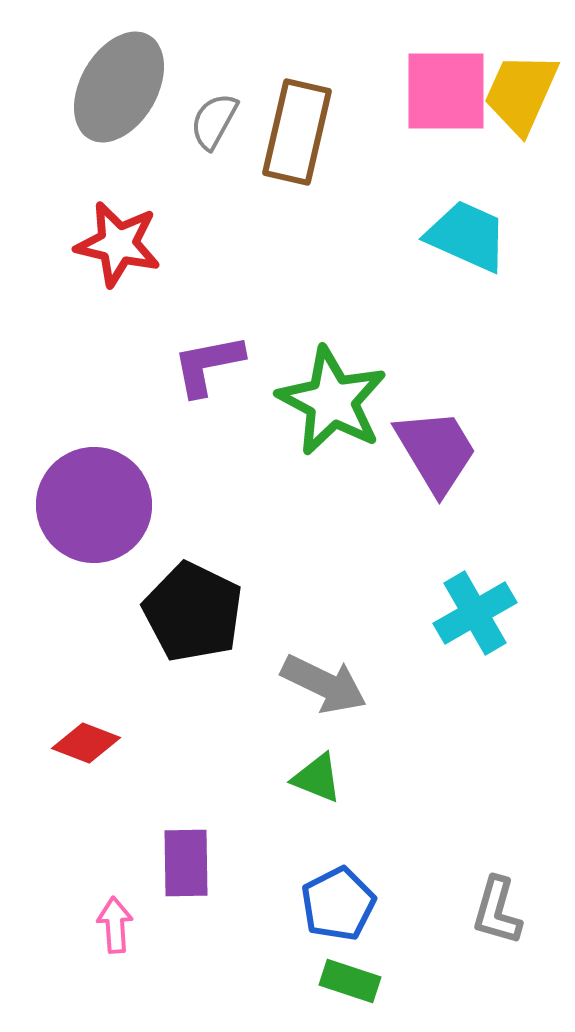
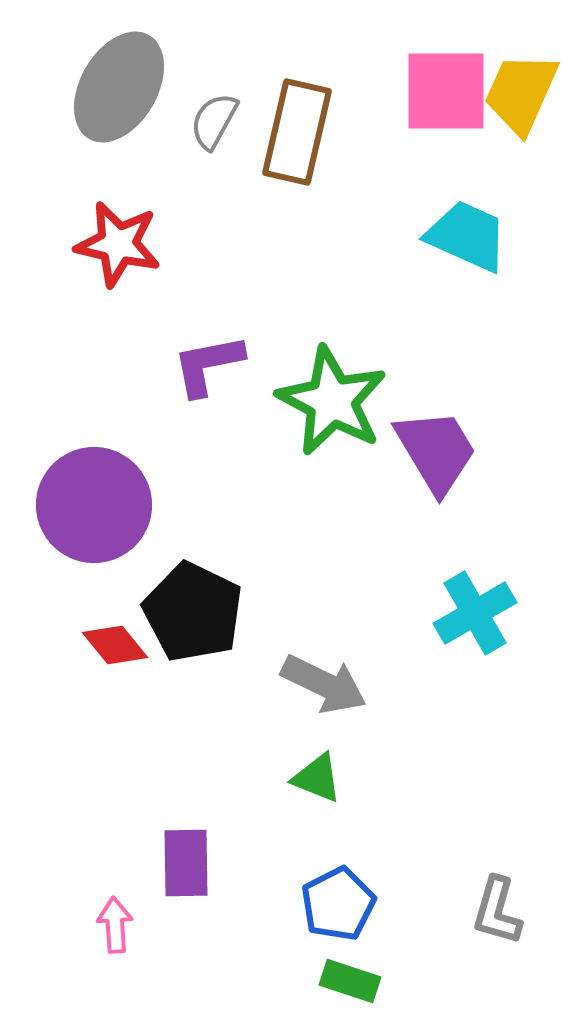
red diamond: moved 29 px right, 98 px up; rotated 30 degrees clockwise
